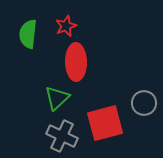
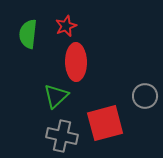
green triangle: moved 1 px left, 2 px up
gray circle: moved 1 px right, 7 px up
gray cross: rotated 12 degrees counterclockwise
